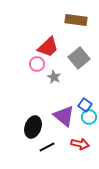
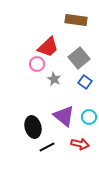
gray star: moved 2 px down
blue square: moved 23 px up
black ellipse: rotated 35 degrees counterclockwise
